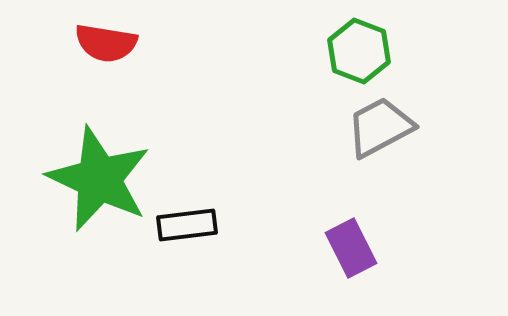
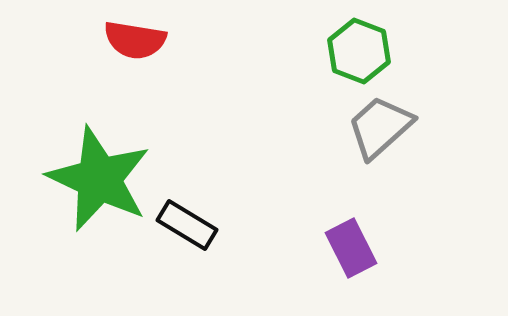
red semicircle: moved 29 px right, 3 px up
gray trapezoid: rotated 14 degrees counterclockwise
black rectangle: rotated 38 degrees clockwise
